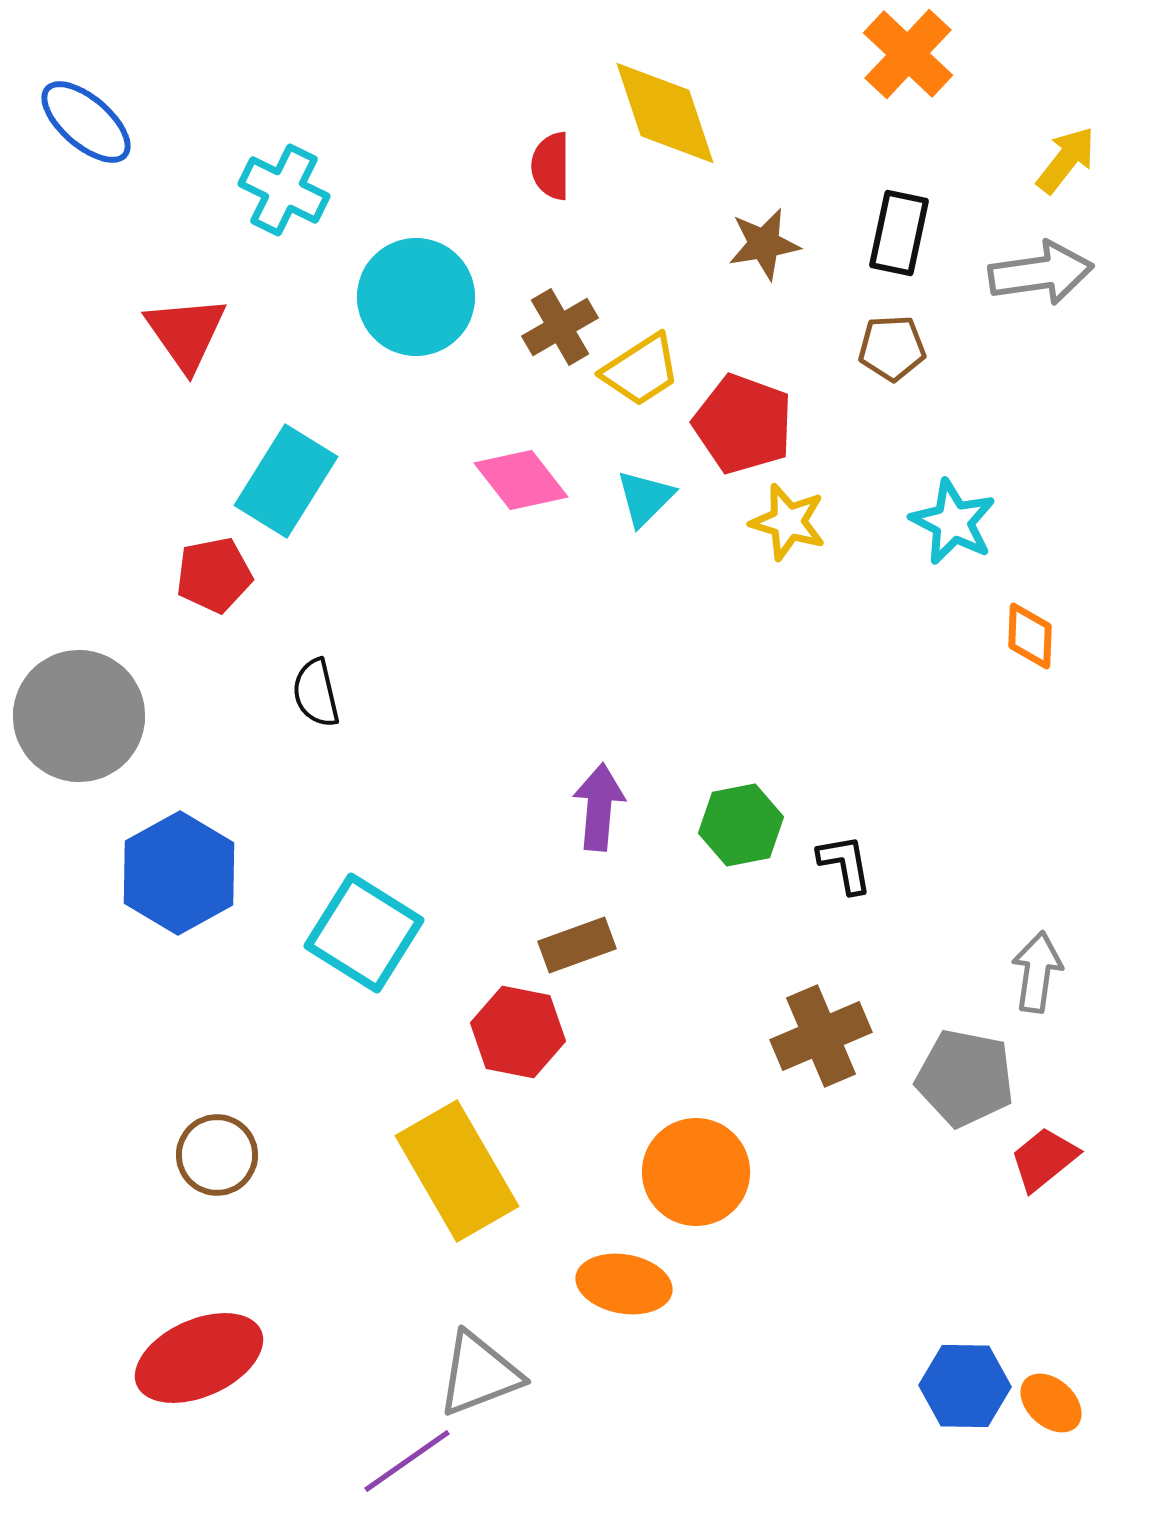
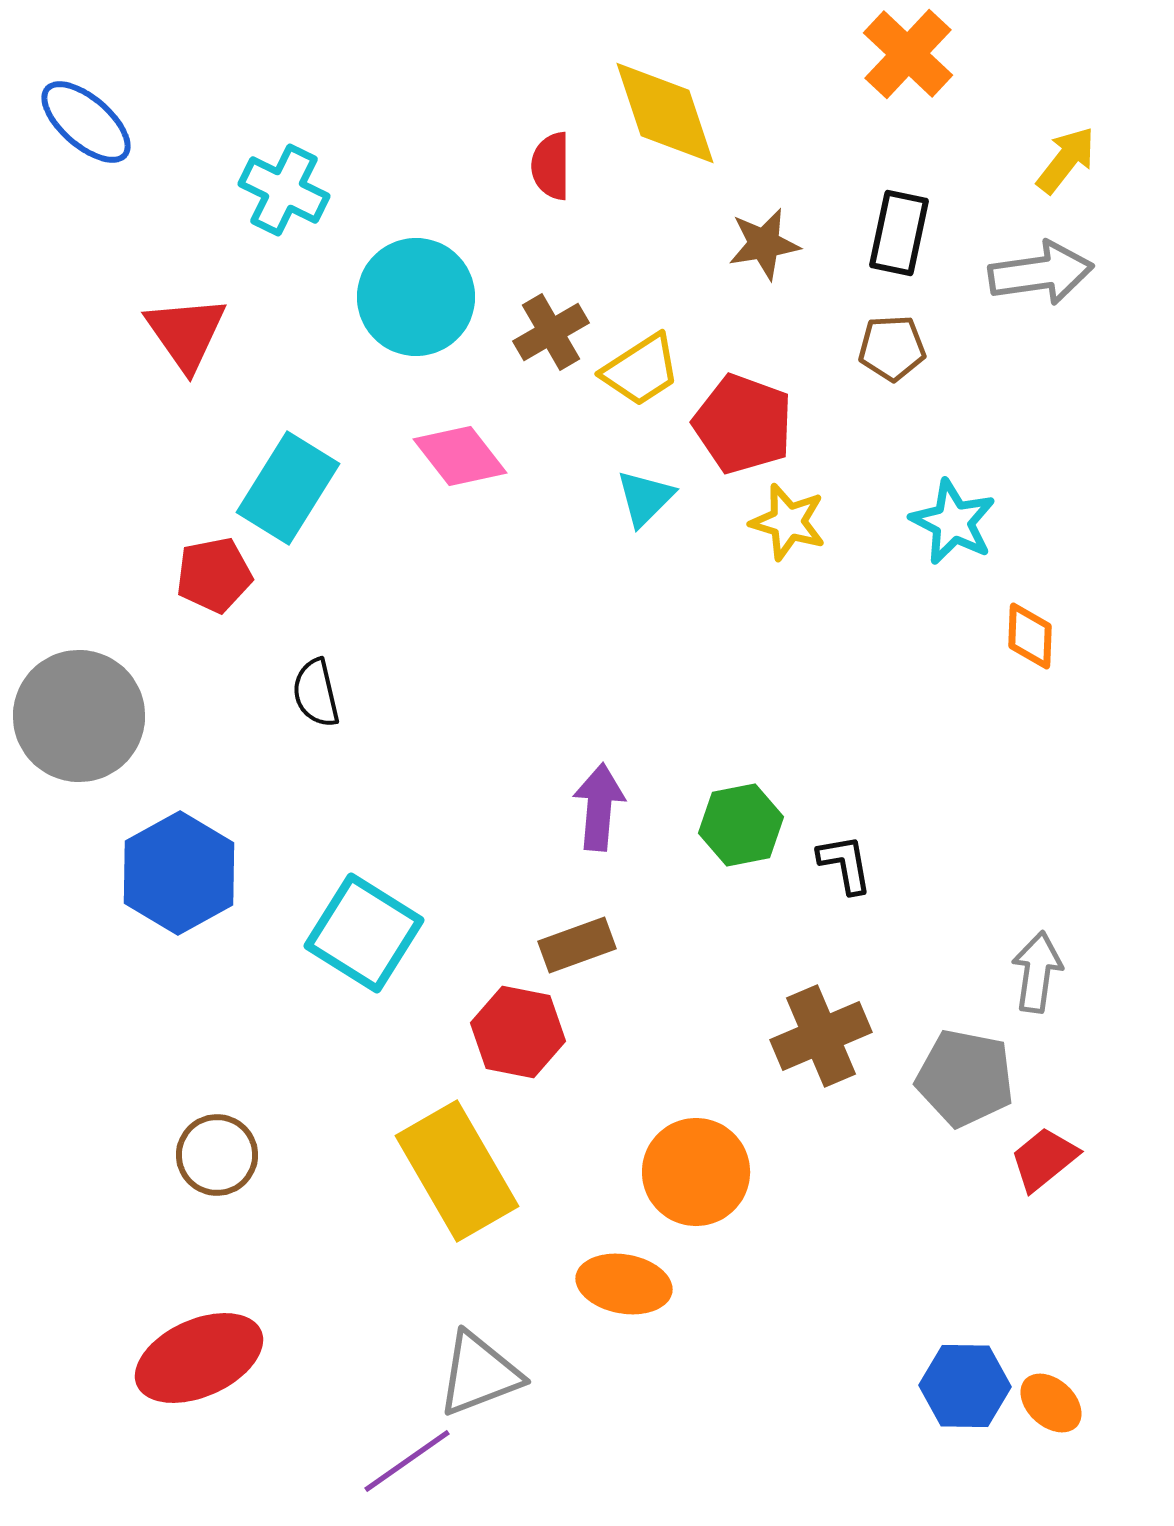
brown cross at (560, 327): moved 9 px left, 5 px down
pink diamond at (521, 480): moved 61 px left, 24 px up
cyan rectangle at (286, 481): moved 2 px right, 7 px down
